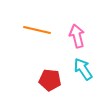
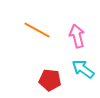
orange line: rotated 16 degrees clockwise
cyan arrow: rotated 20 degrees counterclockwise
